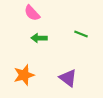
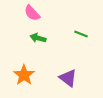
green arrow: moved 1 px left; rotated 14 degrees clockwise
orange star: rotated 20 degrees counterclockwise
